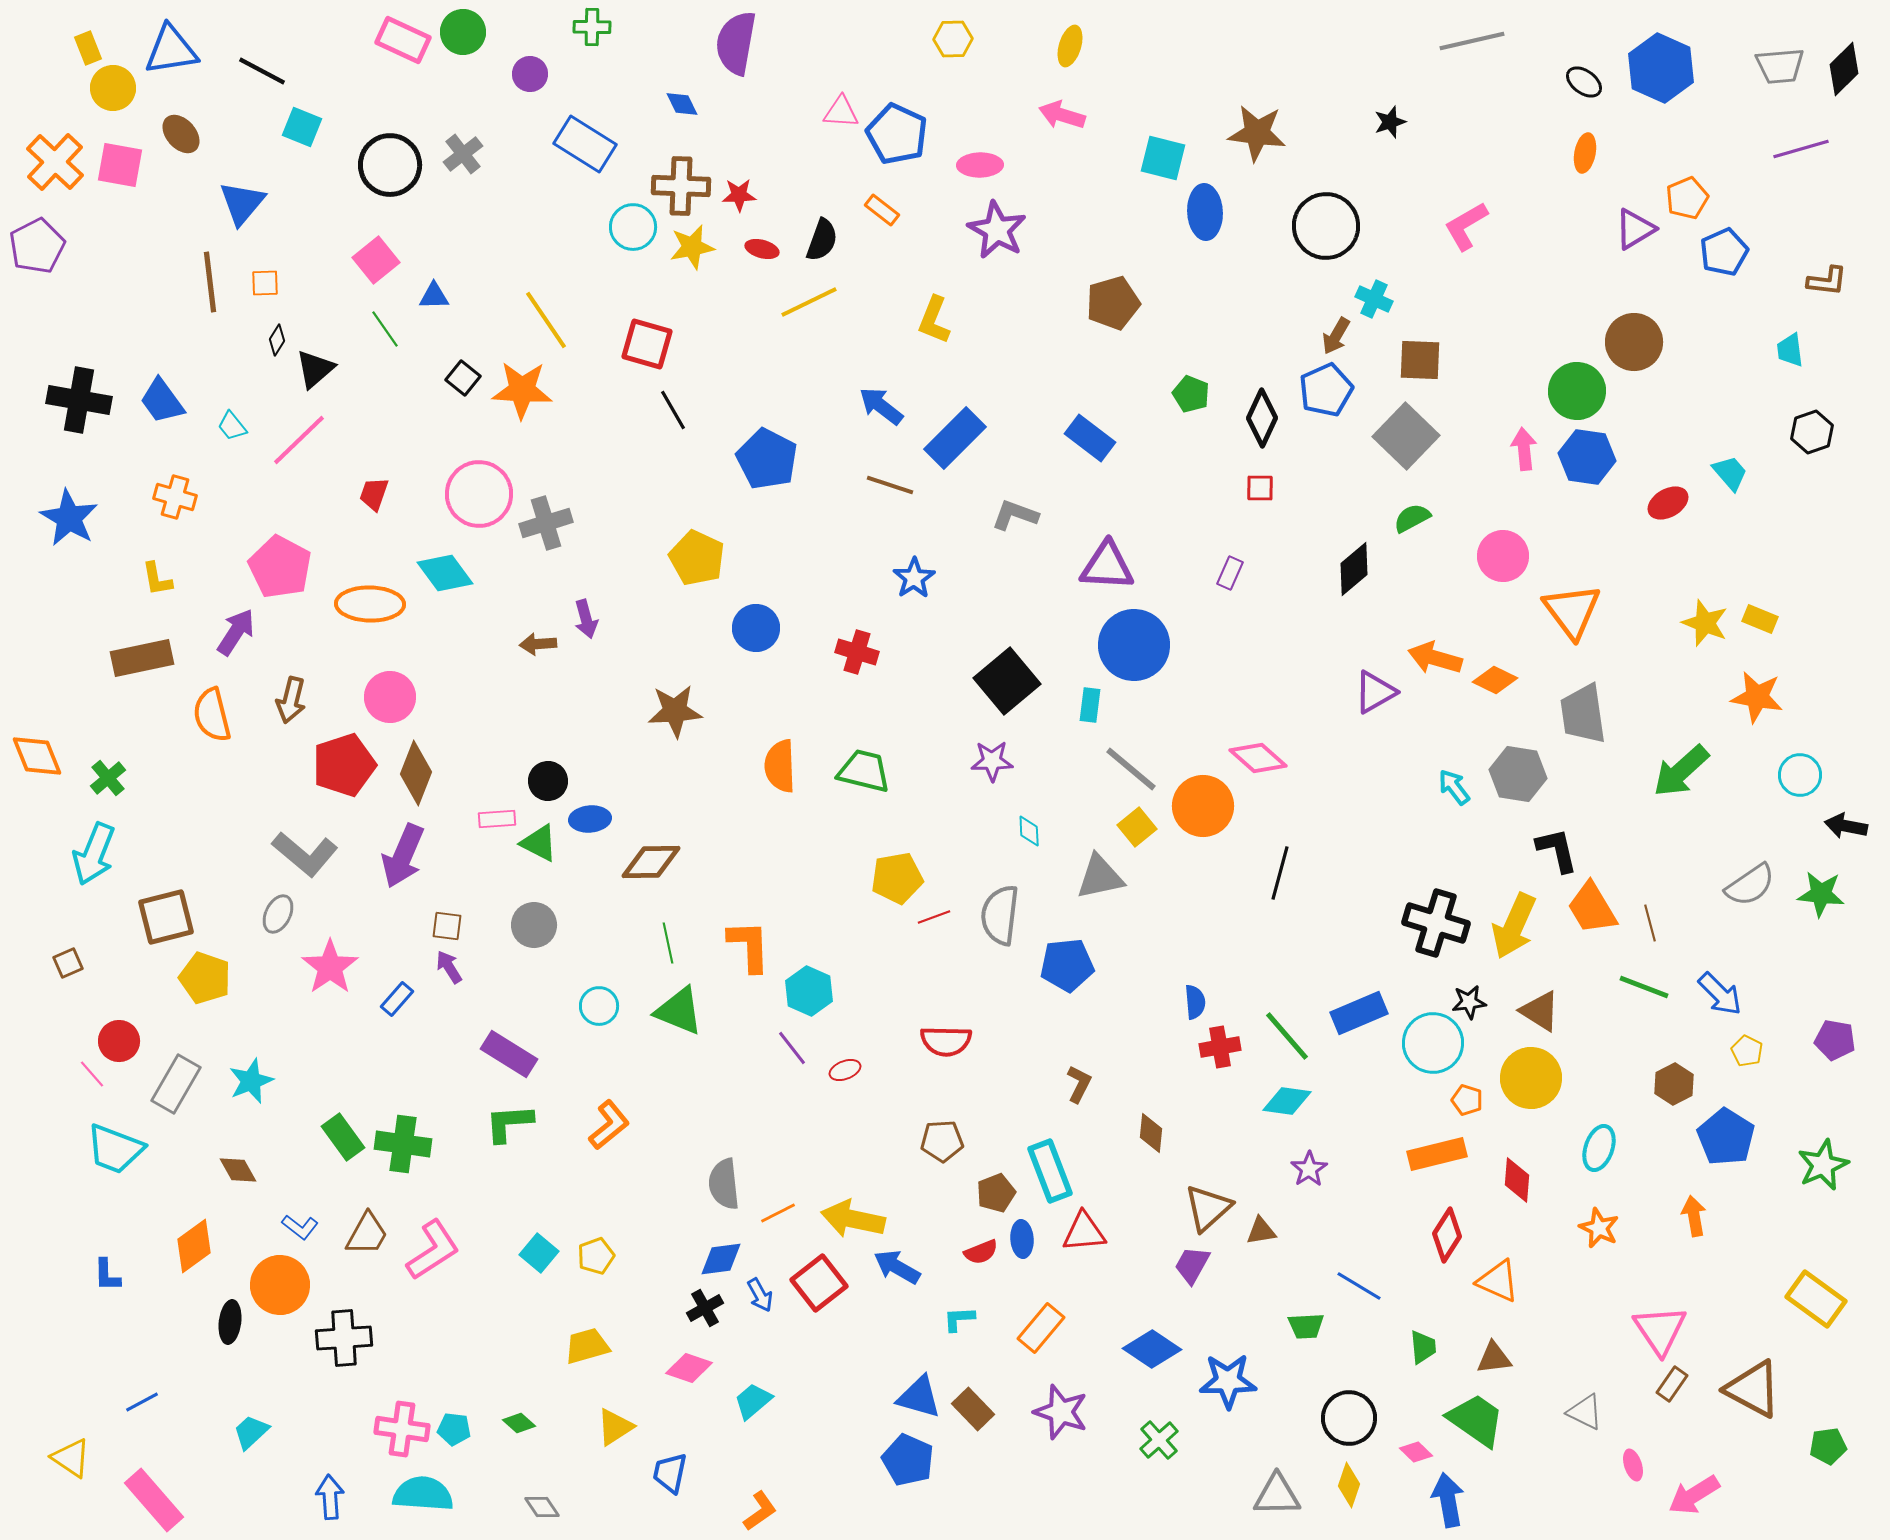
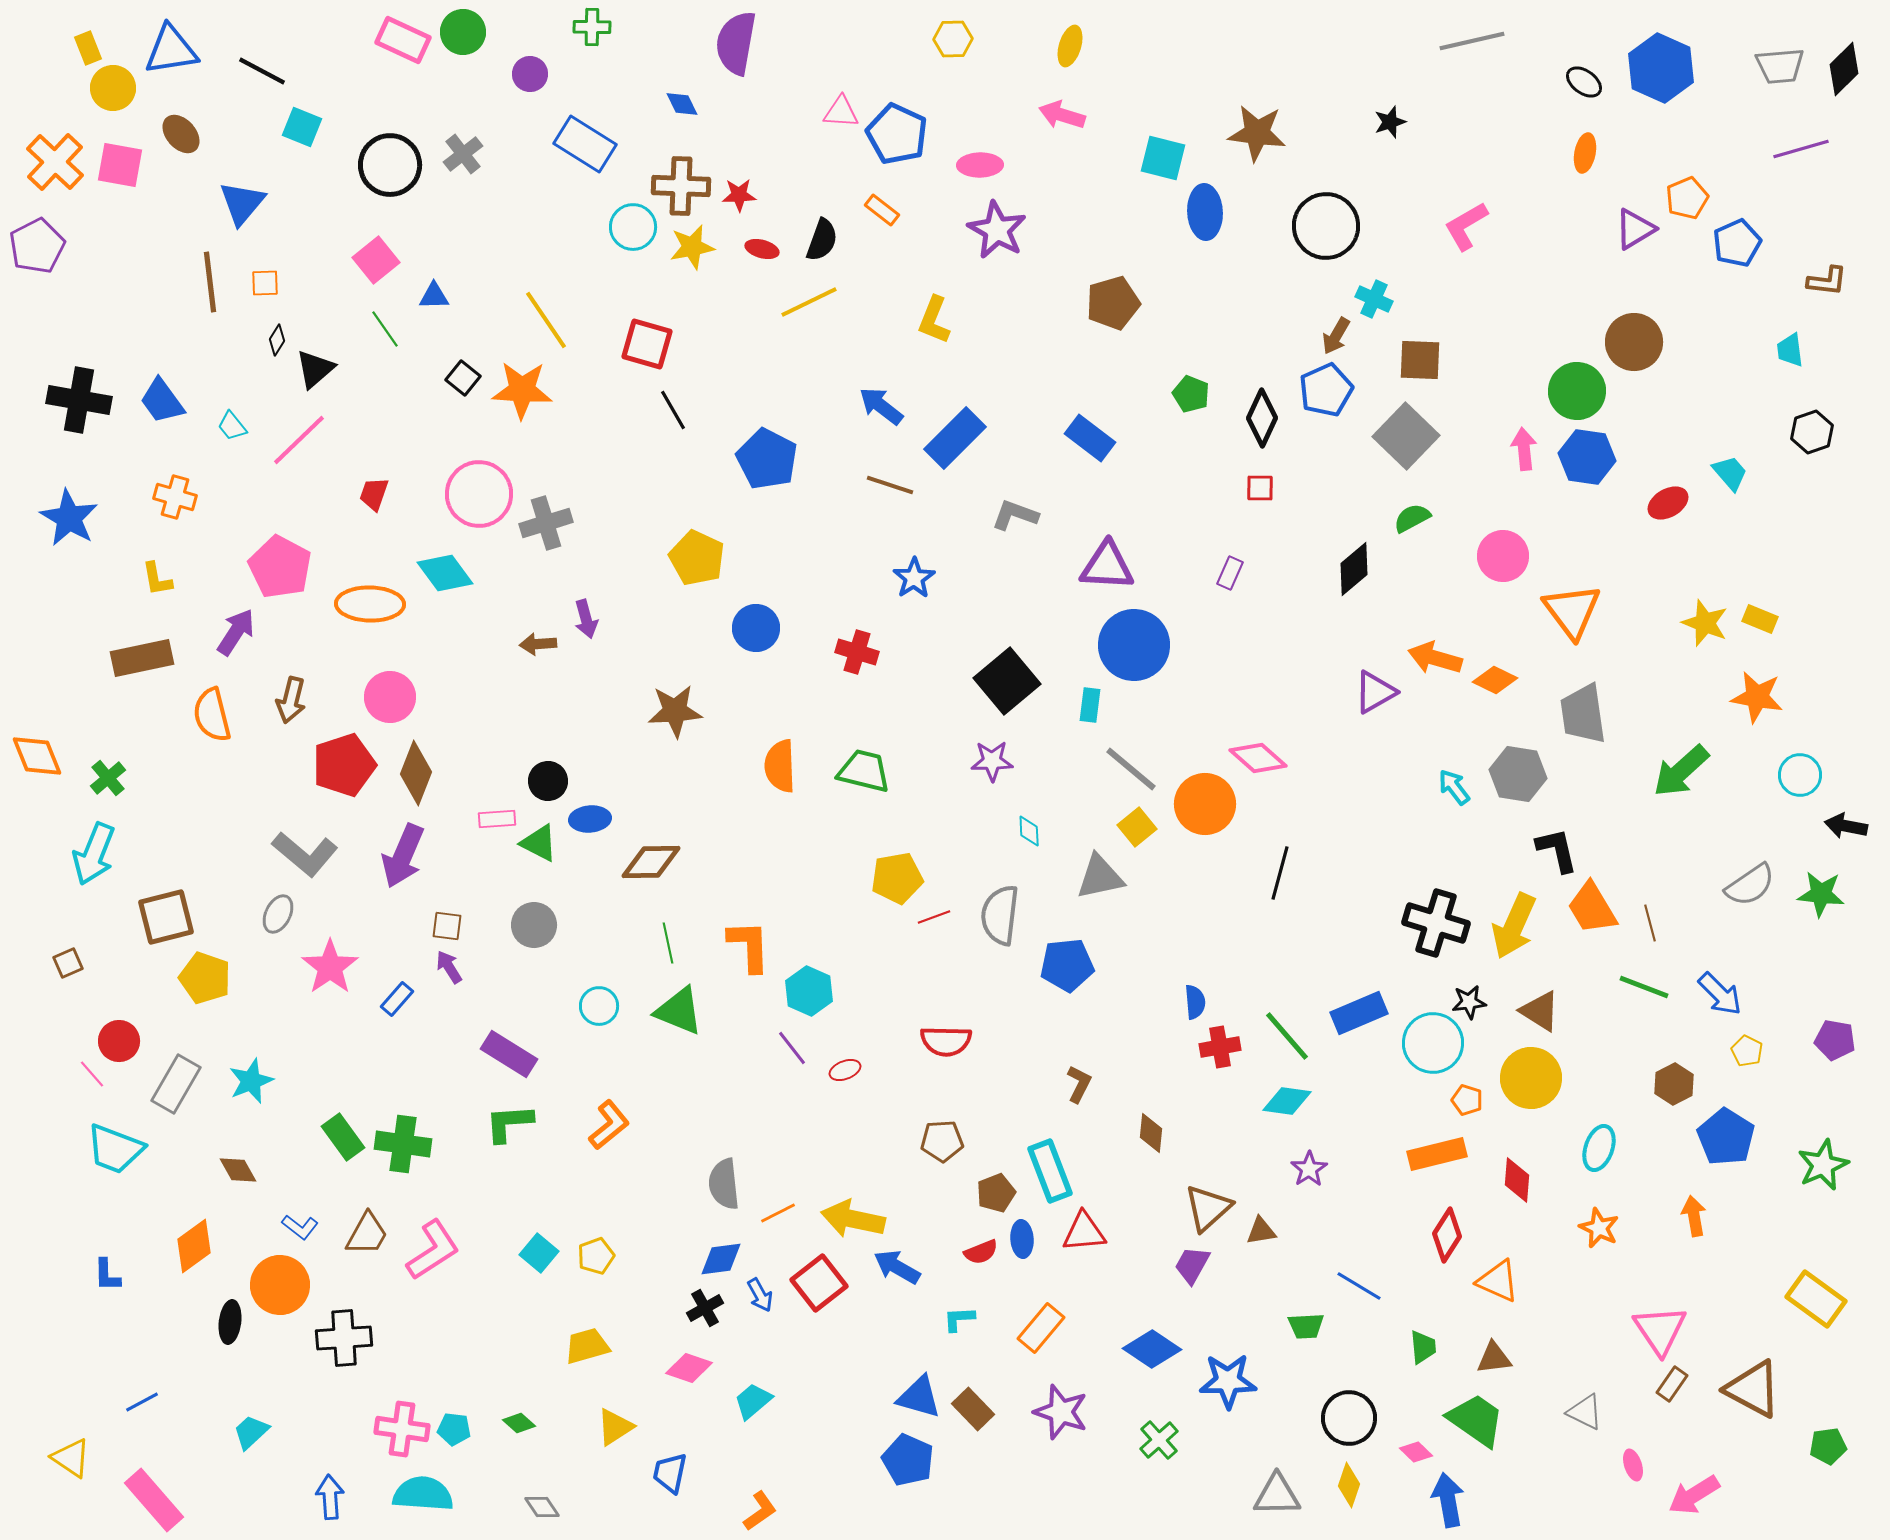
blue pentagon at (1724, 252): moved 13 px right, 9 px up
orange circle at (1203, 806): moved 2 px right, 2 px up
